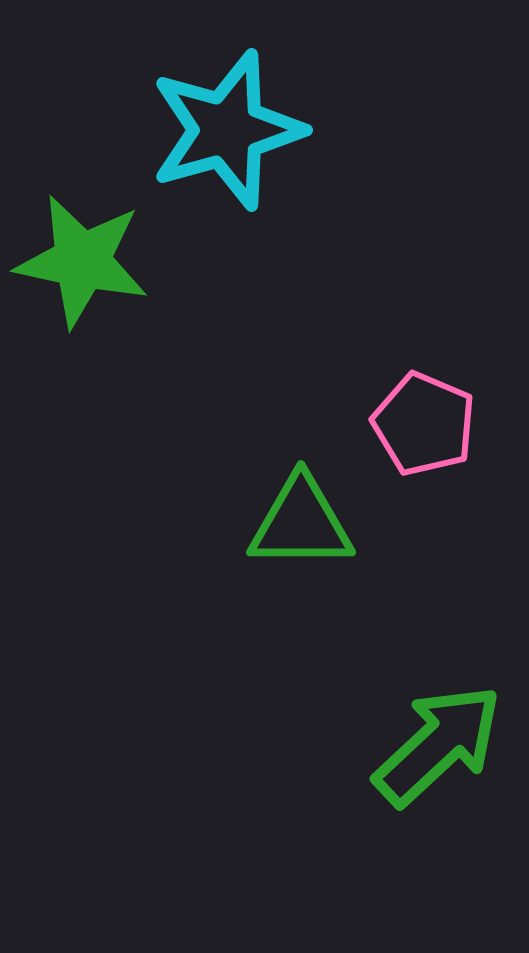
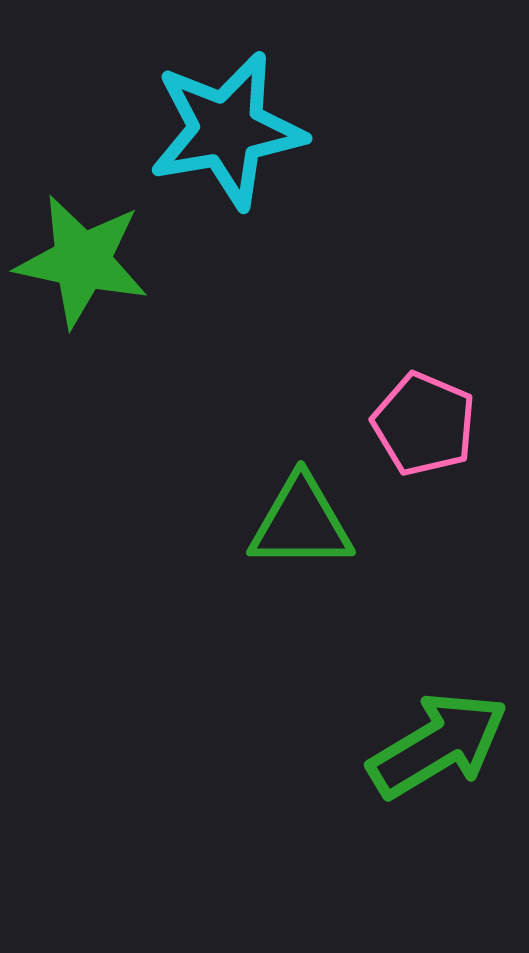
cyan star: rotated 6 degrees clockwise
green arrow: rotated 12 degrees clockwise
